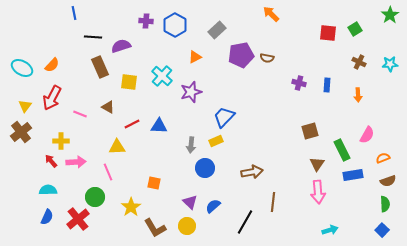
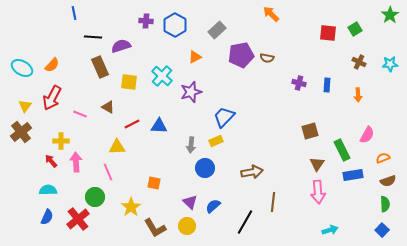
pink arrow at (76, 162): rotated 90 degrees counterclockwise
